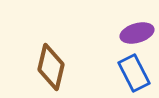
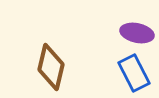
purple ellipse: rotated 28 degrees clockwise
